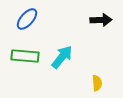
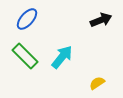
black arrow: rotated 20 degrees counterclockwise
green rectangle: rotated 40 degrees clockwise
yellow semicircle: rotated 119 degrees counterclockwise
